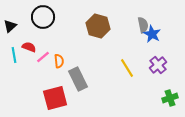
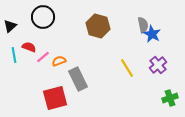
orange semicircle: rotated 104 degrees counterclockwise
